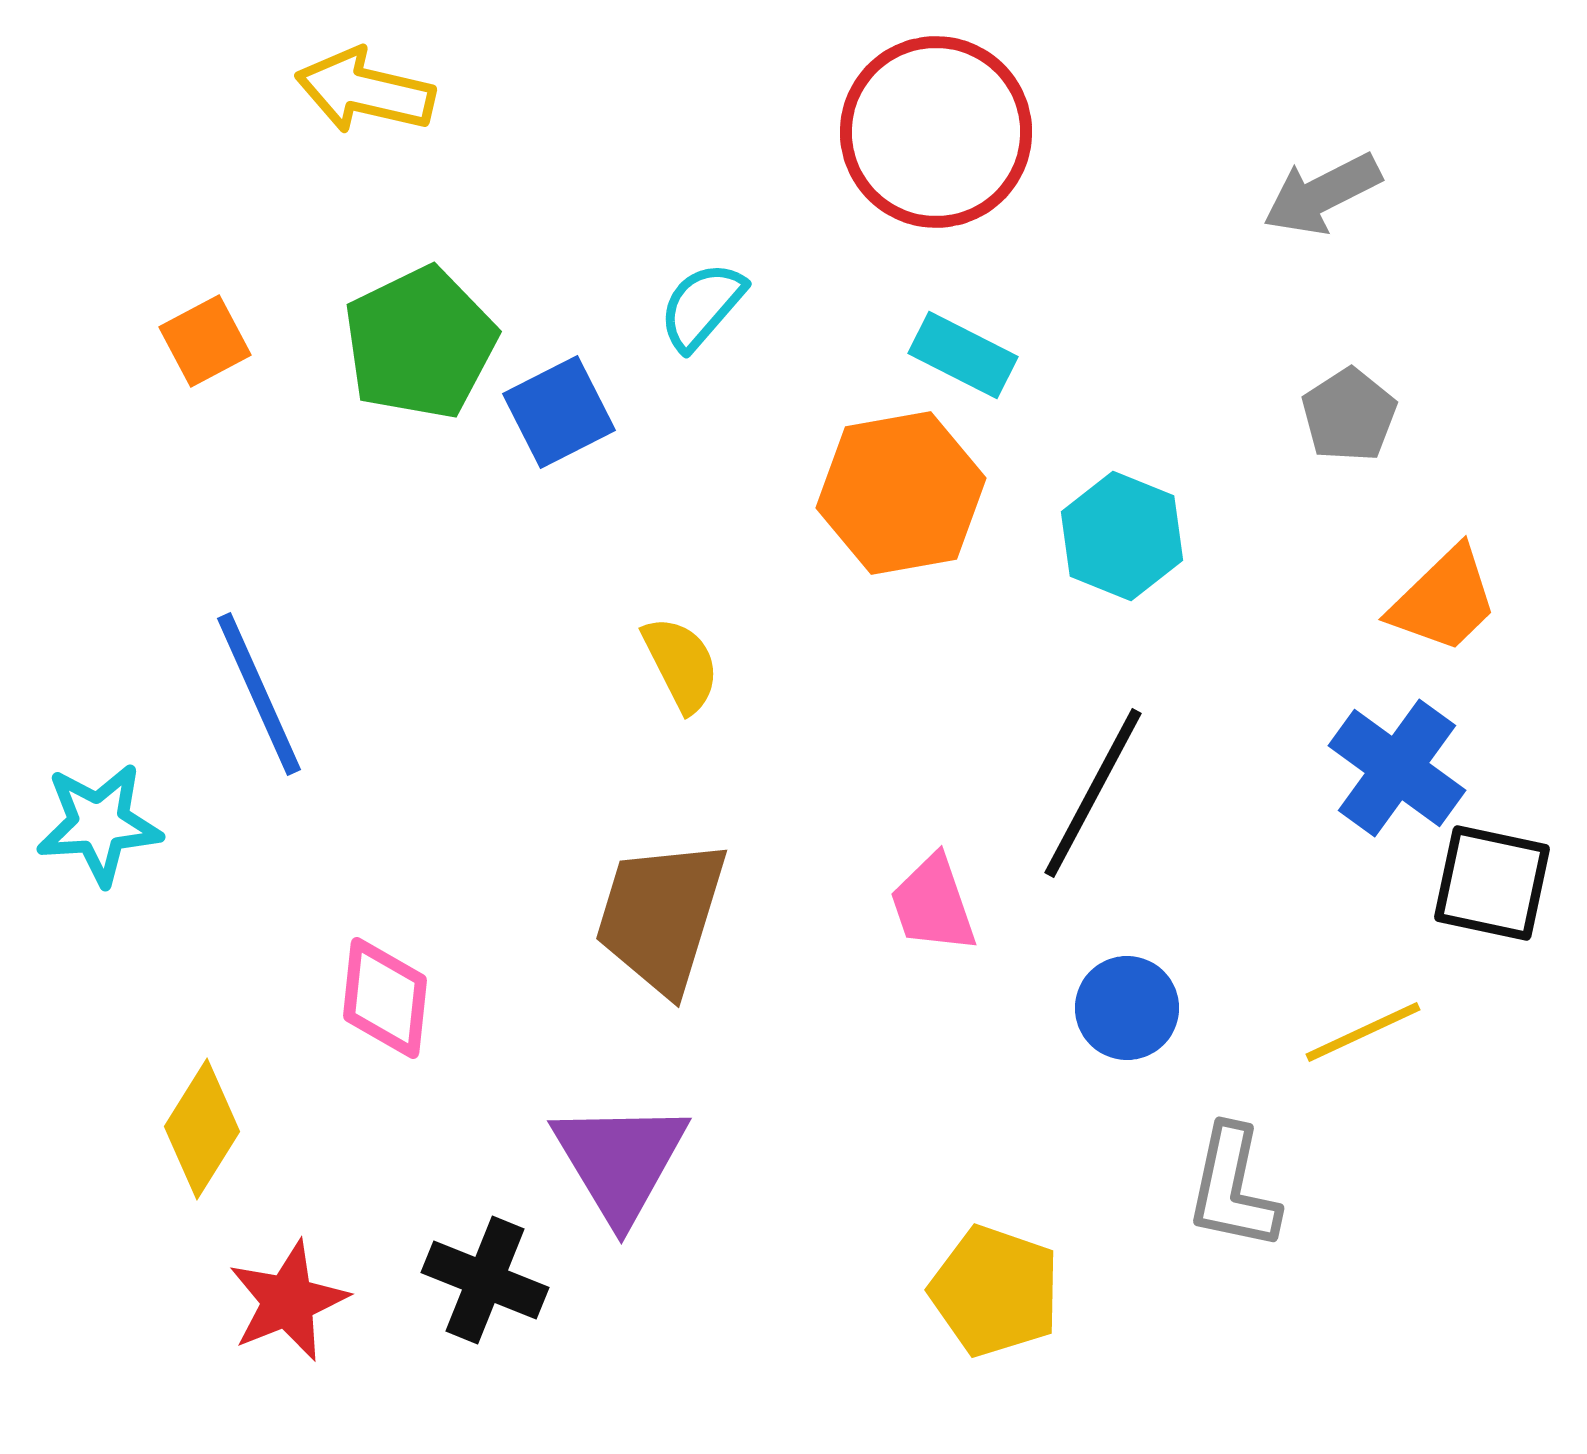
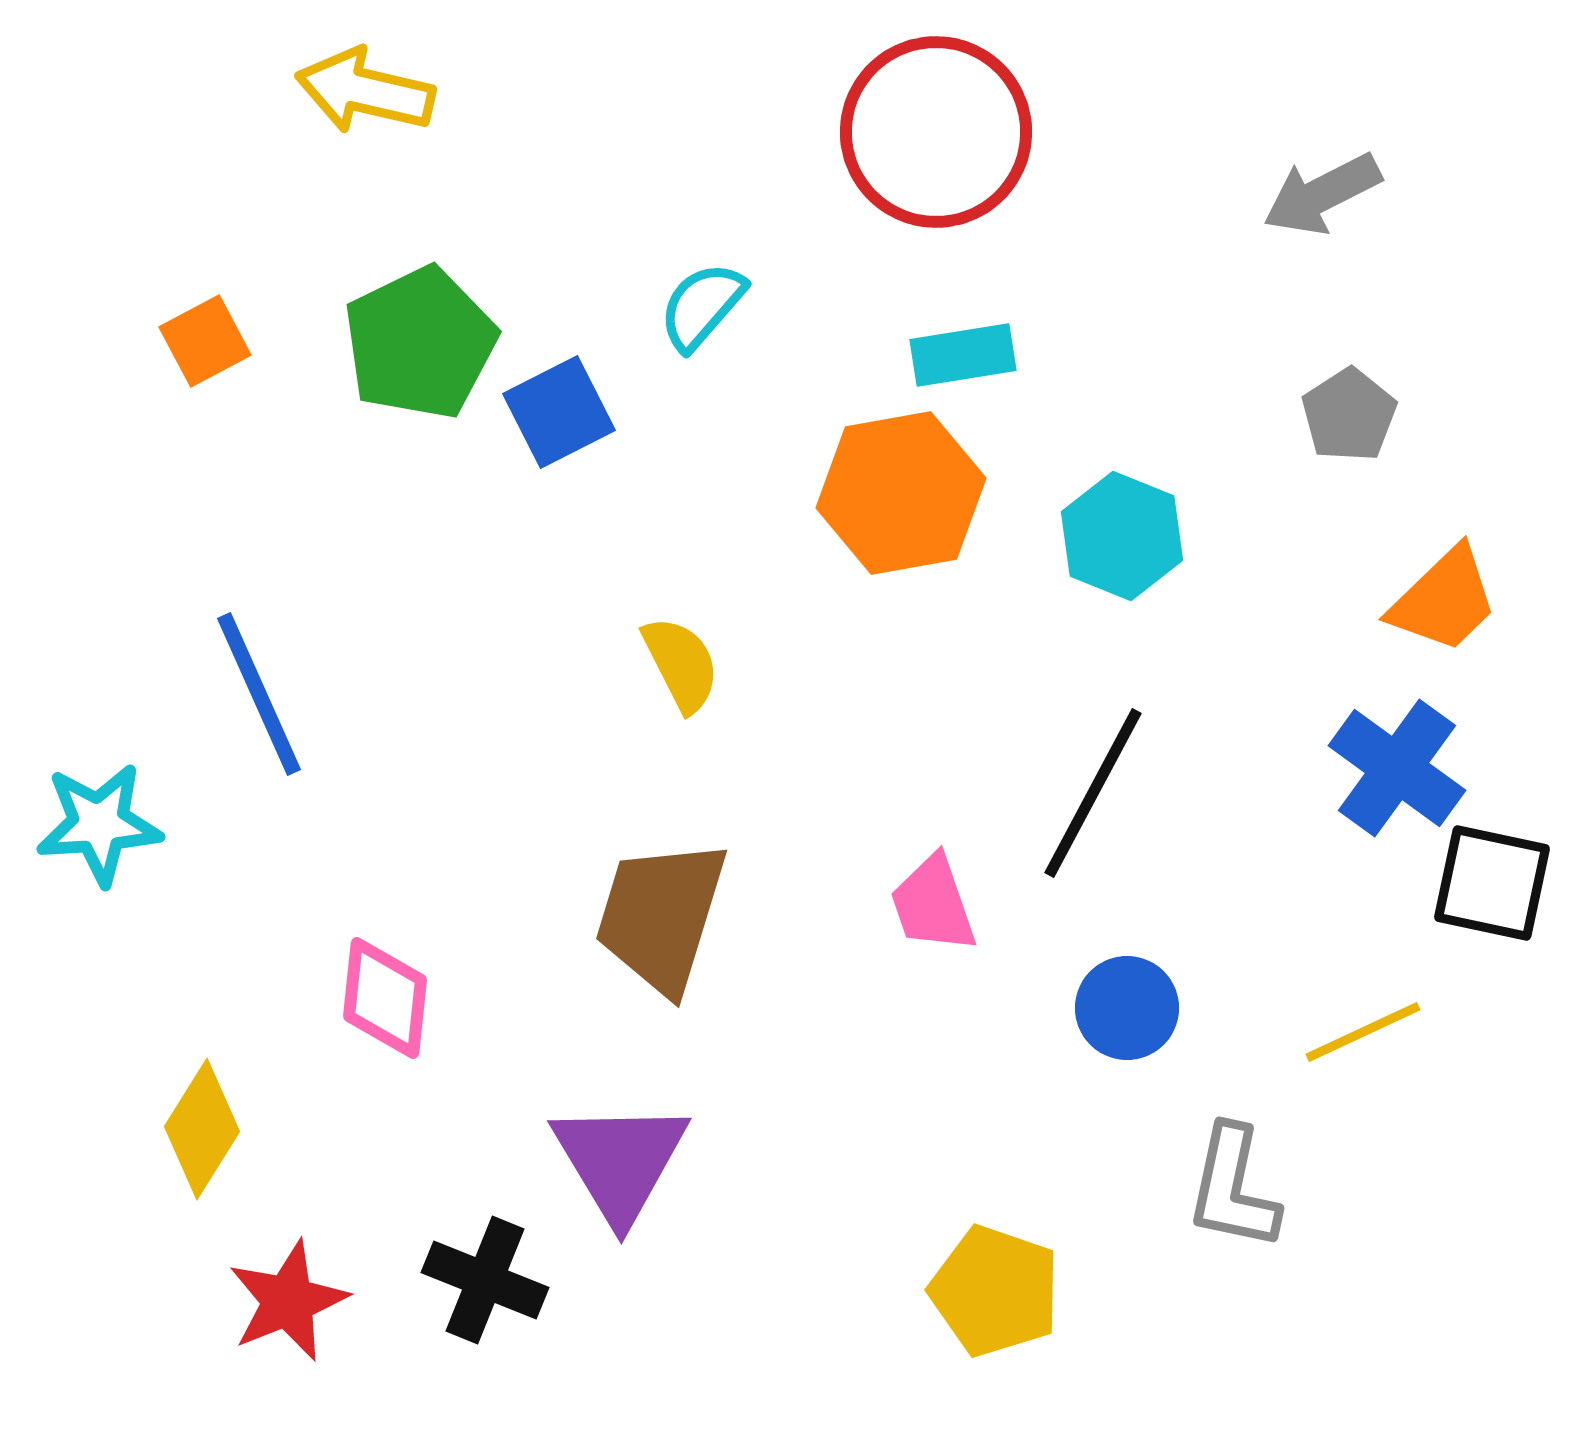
cyan rectangle: rotated 36 degrees counterclockwise
